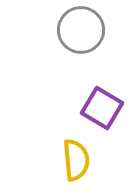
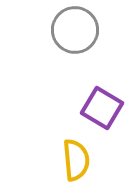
gray circle: moved 6 px left
